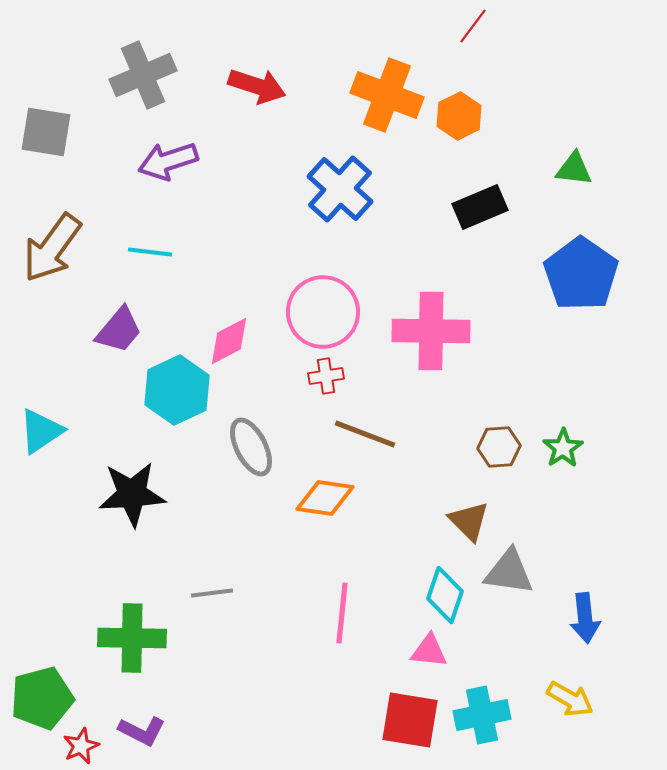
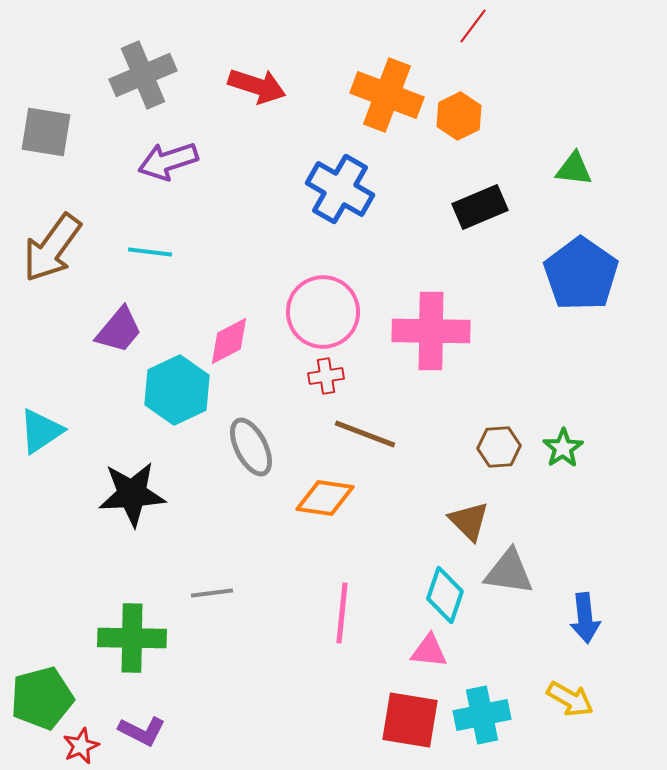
blue cross: rotated 12 degrees counterclockwise
